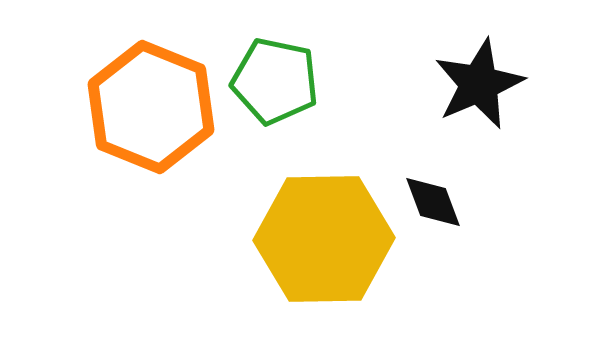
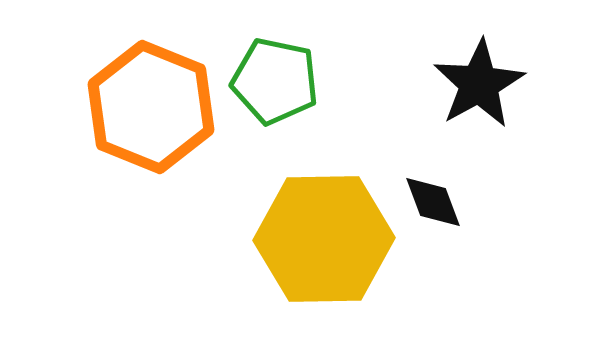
black star: rotated 6 degrees counterclockwise
